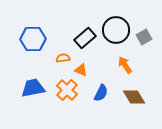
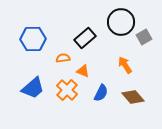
black circle: moved 5 px right, 8 px up
orange triangle: moved 2 px right, 1 px down
blue trapezoid: rotated 150 degrees clockwise
brown diamond: moved 1 px left; rotated 10 degrees counterclockwise
